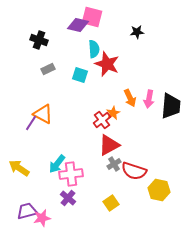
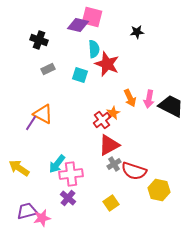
black trapezoid: rotated 68 degrees counterclockwise
